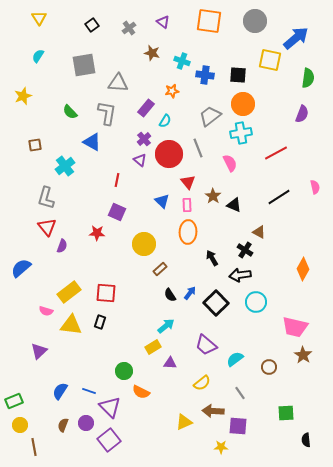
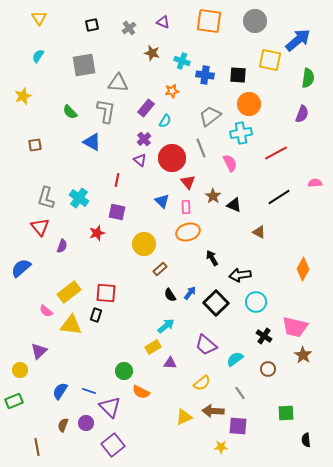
purple triangle at (163, 22): rotated 16 degrees counterclockwise
black square at (92, 25): rotated 24 degrees clockwise
blue arrow at (296, 38): moved 2 px right, 2 px down
orange circle at (243, 104): moved 6 px right
gray L-shape at (107, 113): moved 1 px left, 2 px up
gray line at (198, 148): moved 3 px right
red circle at (169, 154): moved 3 px right, 4 px down
cyan cross at (65, 166): moved 14 px right, 32 px down; rotated 18 degrees counterclockwise
pink semicircle at (315, 187): moved 4 px up; rotated 80 degrees counterclockwise
pink rectangle at (187, 205): moved 1 px left, 2 px down
purple square at (117, 212): rotated 12 degrees counterclockwise
red triangle at (47, 227): moved 7 px left
orange ellipse at (188, 232): rotated 70 degrees clockwise
red star at (97, 233): rotated 21 degrees counterclockwise
black cross at (245, 250): moved 19 px right, 86 px down
pink semicircle at (46, 311): rotated 24 degrees clockwise
black rectangle at (100, 322): moved 4 px left, 7 px up
brown circle at (269, 367): moved 1 px left, 2 px down
yellow triangle at (184, 422): moved 5 px up
yellow circle at (20, 425): moved 55 px up
purple square at (109, 440): moved 4 px right, 5 px down
brown line at (34, 447): moved 3 px right
